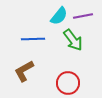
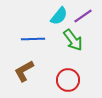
purple line: rotated 24 degrees counterclockwise
red circle: moved 3 px up
